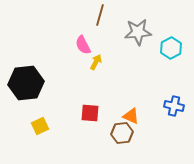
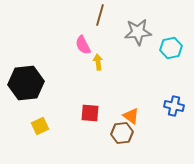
cyan hexagon: rotated 15 degrees clockwise
yellow arrow: moved 2 px right; rotated 35 degrees counterclockwise
orange triangle: rotated 12 degrees clockwise
